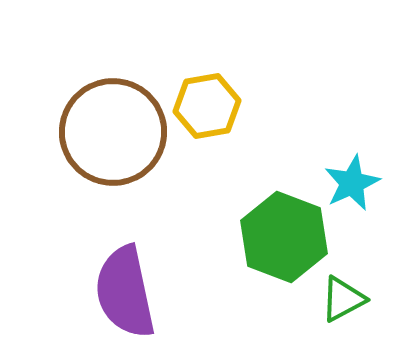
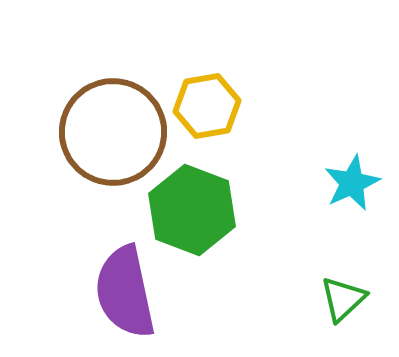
green hexagon: moved 92 px left, 27 px up
green triangle: rotated 15 degrees counterclockwise
